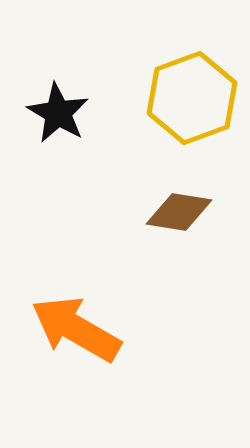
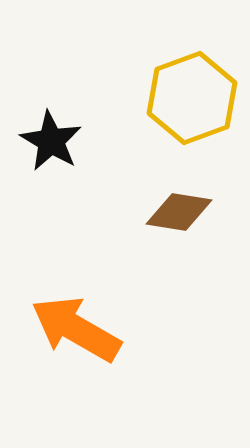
black star: moved 7 px left, 28 px down
